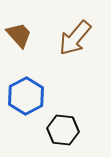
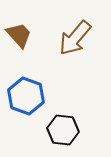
blue hexagon: rotated 12 degrees counterclockwise
